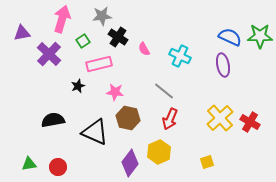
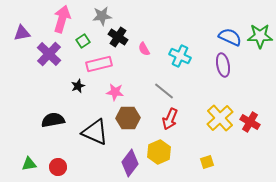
brown hexagon: rotated 15 degrees counterclockwise
